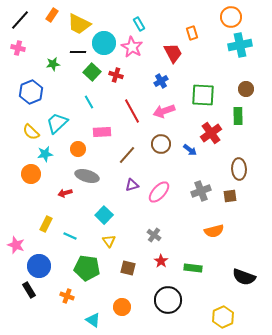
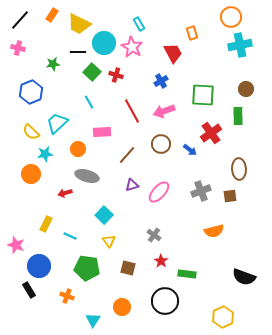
green rectangle at (193, 268): moved 6 px left, 6 px down
black circle at (168, 300): moved 3 px left, 1 px down
cyan triangle at (93, 320): rotated 28 degrees clockwise
